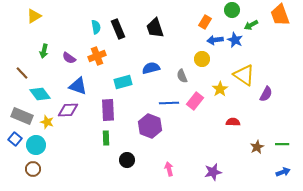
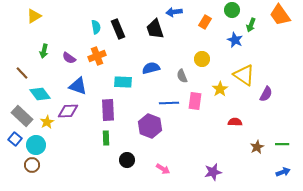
orange trapezoid at (280, 15): rotated 15 degrees counterclockwise
green arrow at (251, 25): rotated 40 degrees counterclockwise
black trapezoid at (155, 28): moved 1 px down
blue arrow at (215, 40): moved 41 px left, 28 px up
cyan rectangle at (123, 82): rotated 18 degrees clockwise
pink rectangle at (195, 101): rotated 30 degrees counterclockwise
purple diamond at (68, 110): moved 1 px down
gray rectangle at (22, 116): rotated 20 degrees clockwise
yellow star at (47, 122): rotated 24 degrees clockwise
red semicircle at (233, 122): moved 2 px right
brown circle at (33, 169): moved 1 px left, 4 px up
pink arrow at (169, 169): moved 6 px left; rotated 136 degrees clockwise
